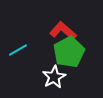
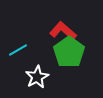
green pentagon: rotated 8 degrees counterclockwise
white star: moved 17 px left
